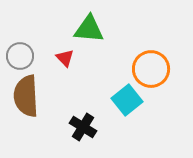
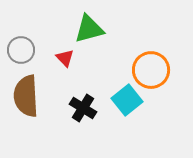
green triangle: rotated 20 degrees counterclockwise
gray circle: moved 1 px right, 6 px up
orange circle: moved 1 px down
black cross: moved 19 px up
